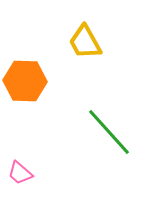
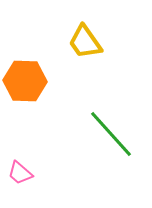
yellow trapezoid: rotated 6 degrees counterclockwise
green line: moved 2 px right, 2 px down
